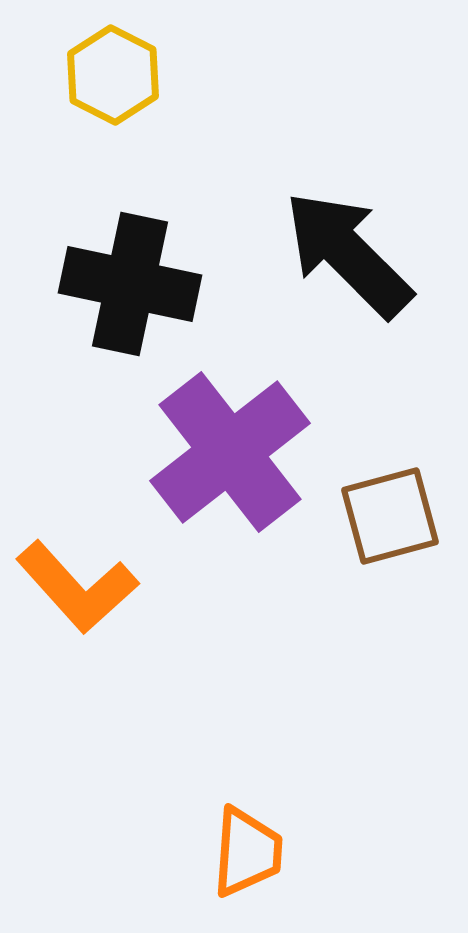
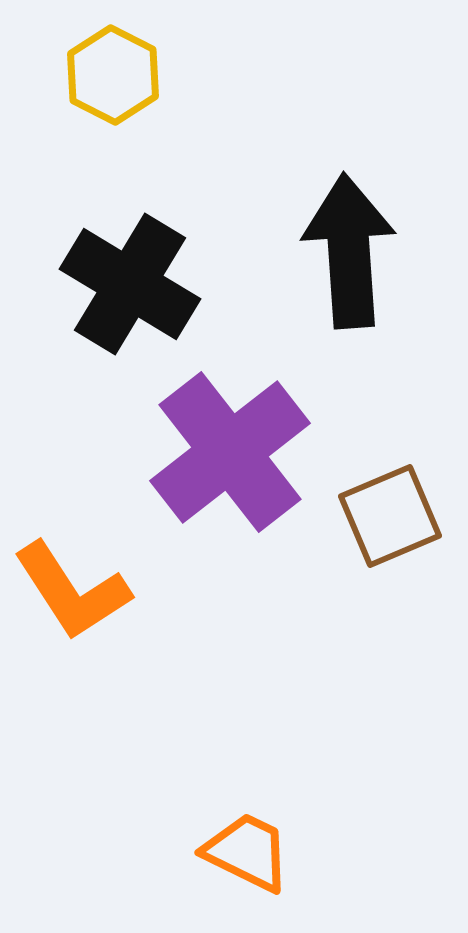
black arrow: moved 1 px right, 3 px up; rotated 41 degrees clockwise
black cross: rotated 19 degrees clockwise
brown square: rotated 8 degrees counterclockwise
orange L-shape: moved 5 px left, 4 px down; rotated 9 degrees clockwise
orange trapezoid: rotated 68 degrees counterclockwise
